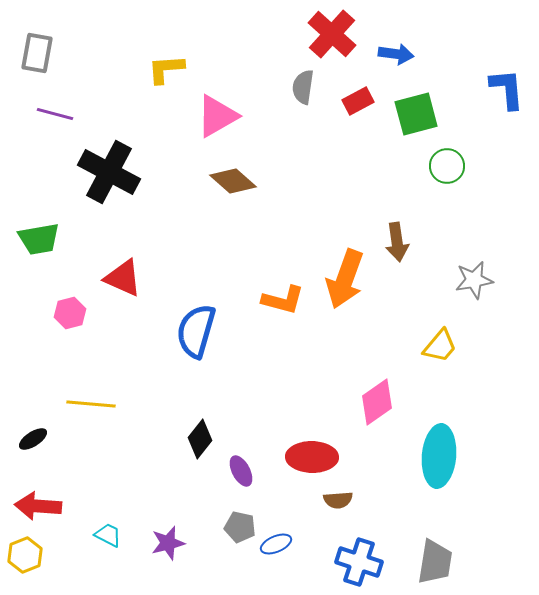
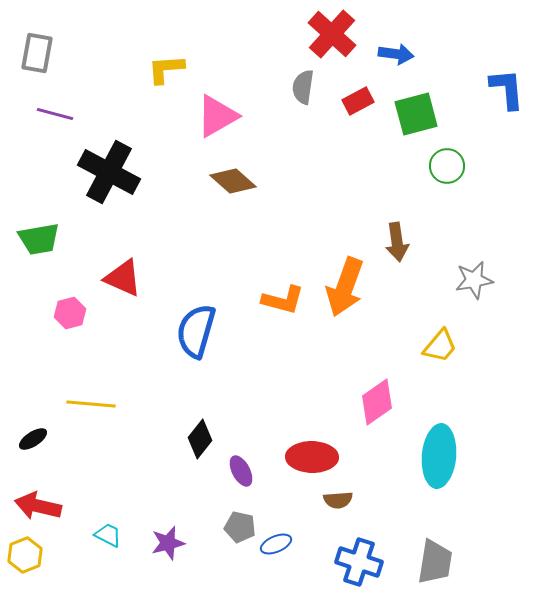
orange arrow: moved 8 px down
red arrow: rotated 9 degrees clockwise
